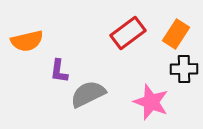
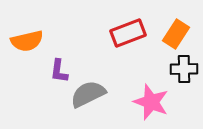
red rectangle: rotated 16 degrees clockwise
